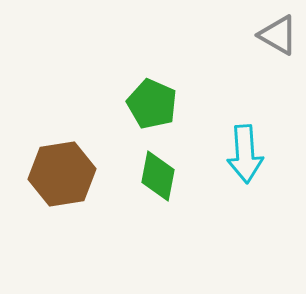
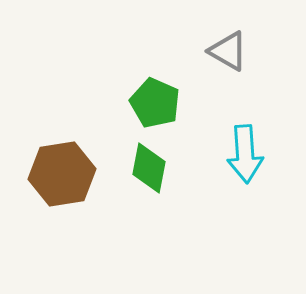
gray triangle: moved 50 px left, 16 px down
green pentagon: moved 3 px right, 1 px up
green diamond: moved 9 px left, 8 px up
